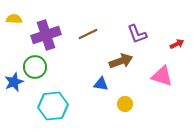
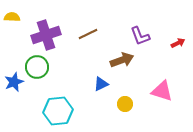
yellow semicircle: moved 2 px left, 2 px up
purple L-shape: moved 3 px right, 2 px down
red arrow: moved 1 px right, 1 px up
brown arrow: moved 1 px right, 1 px up
green circle: moved 2 px right
pink triangle: moved 15 px down
blue triangle: rotated 35 degrees counterclockwise
cyan hexagon: moved 5 px right, 5 px down
